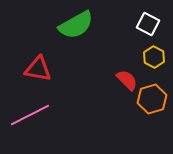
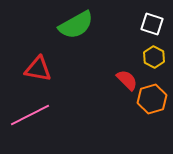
white square: moved 4 px right; rotated 10 degrees counterclockwise
